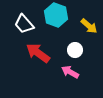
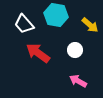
cyan hexagon: rotated 10 degrees counterclockwise
yellow arrow: moved 1 px right, 1 px up
pink arrow: moved 8 px right, 9 px down
